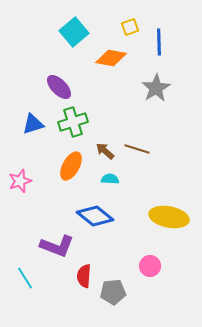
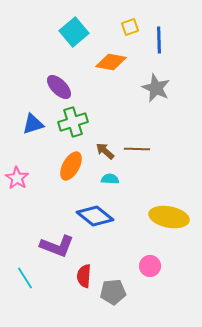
blue line: moved 2 px up
orange diamond: moved 4 px down
gray star: rotated 16 degrees counterclockwise
brown line: rotated 15 degrees counterclockwise
pink star: moved 3 px left, 3 px up; rotated 20 degrees counterclockwise
